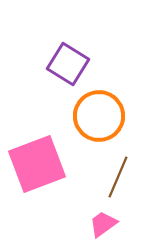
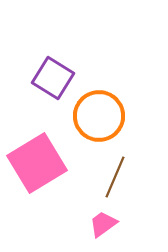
purple square: moved 15 px left, 14 px down
pink square: moved 1 px up; rotated 10 degrees counterclockwise
brown line: moved 3 px left
